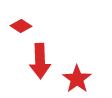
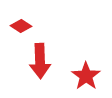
red star: moved 9 px right, 3 px up
